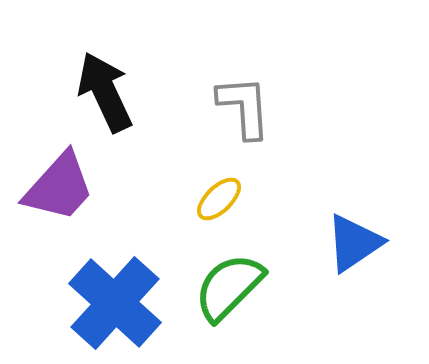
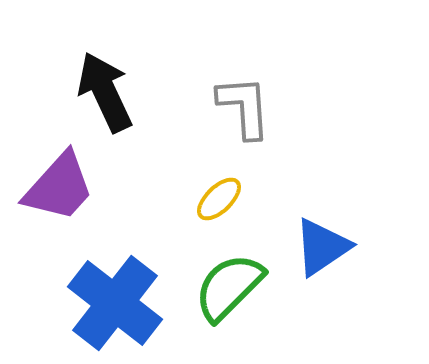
blue triangle: moved 32 px left, 4 px down
blue cross: rotated 4 degrees counterclockwise
